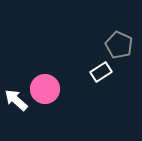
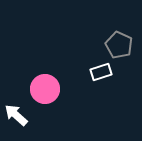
white rectangle: rotated 15 degrees clockwise
white arrow: moved 15 px down
